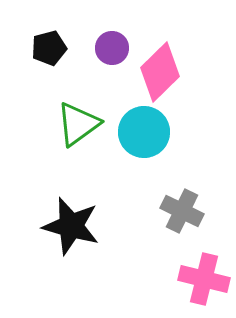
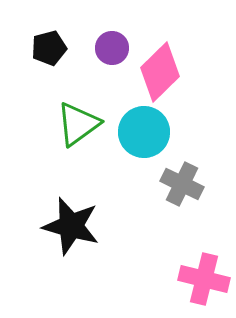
gray cross: moved 27 px up
